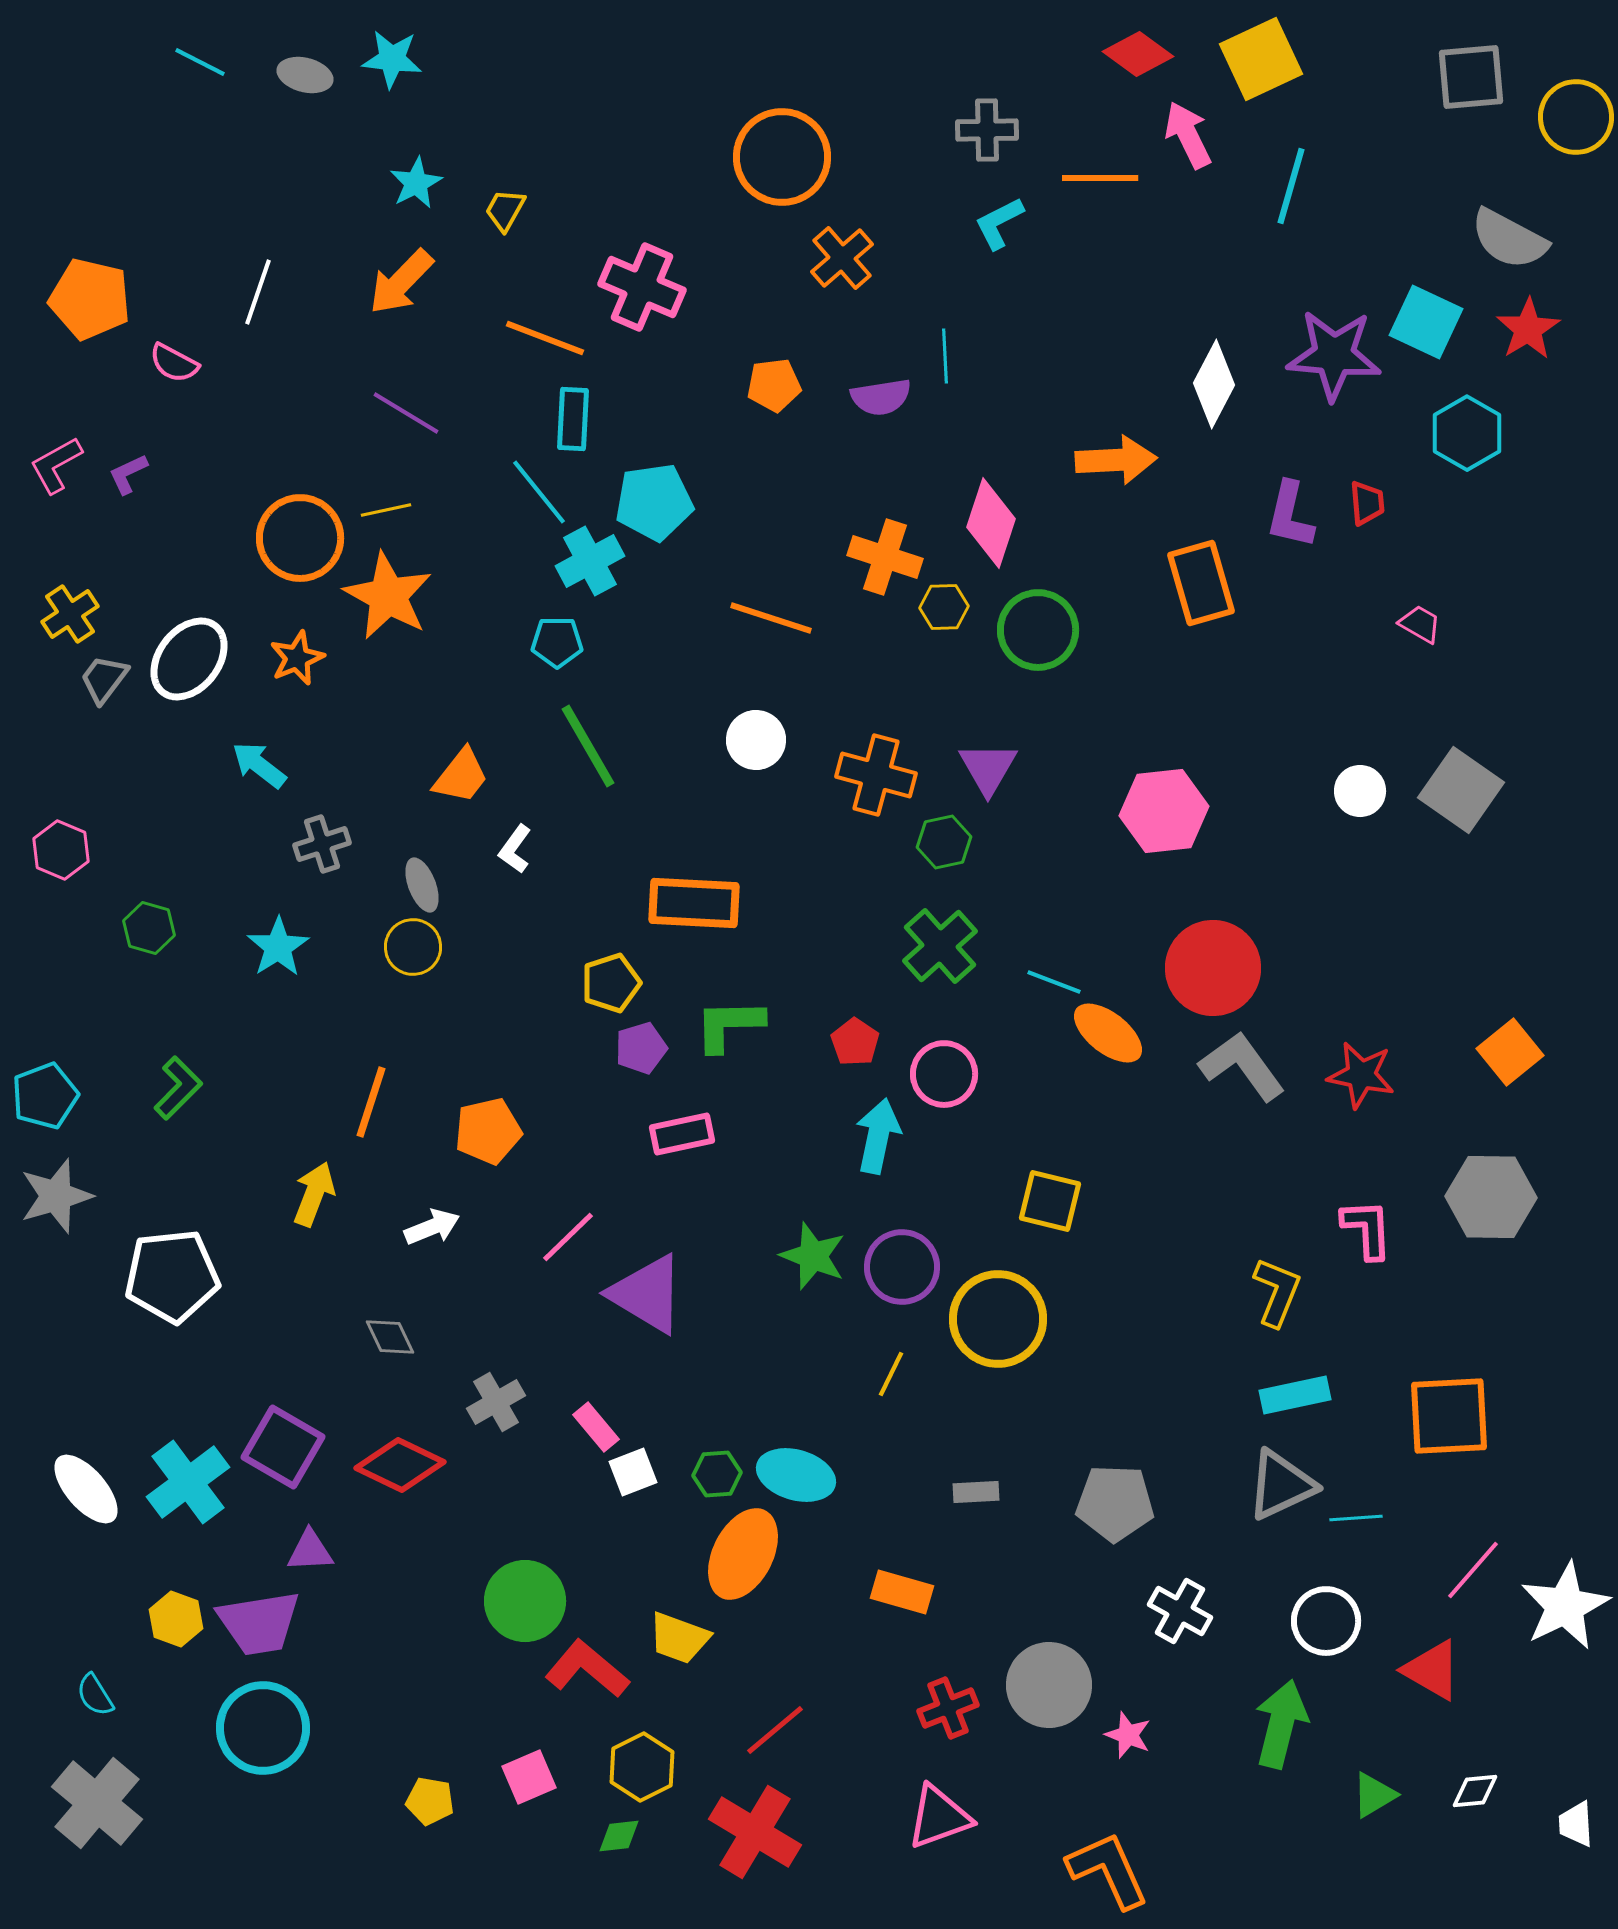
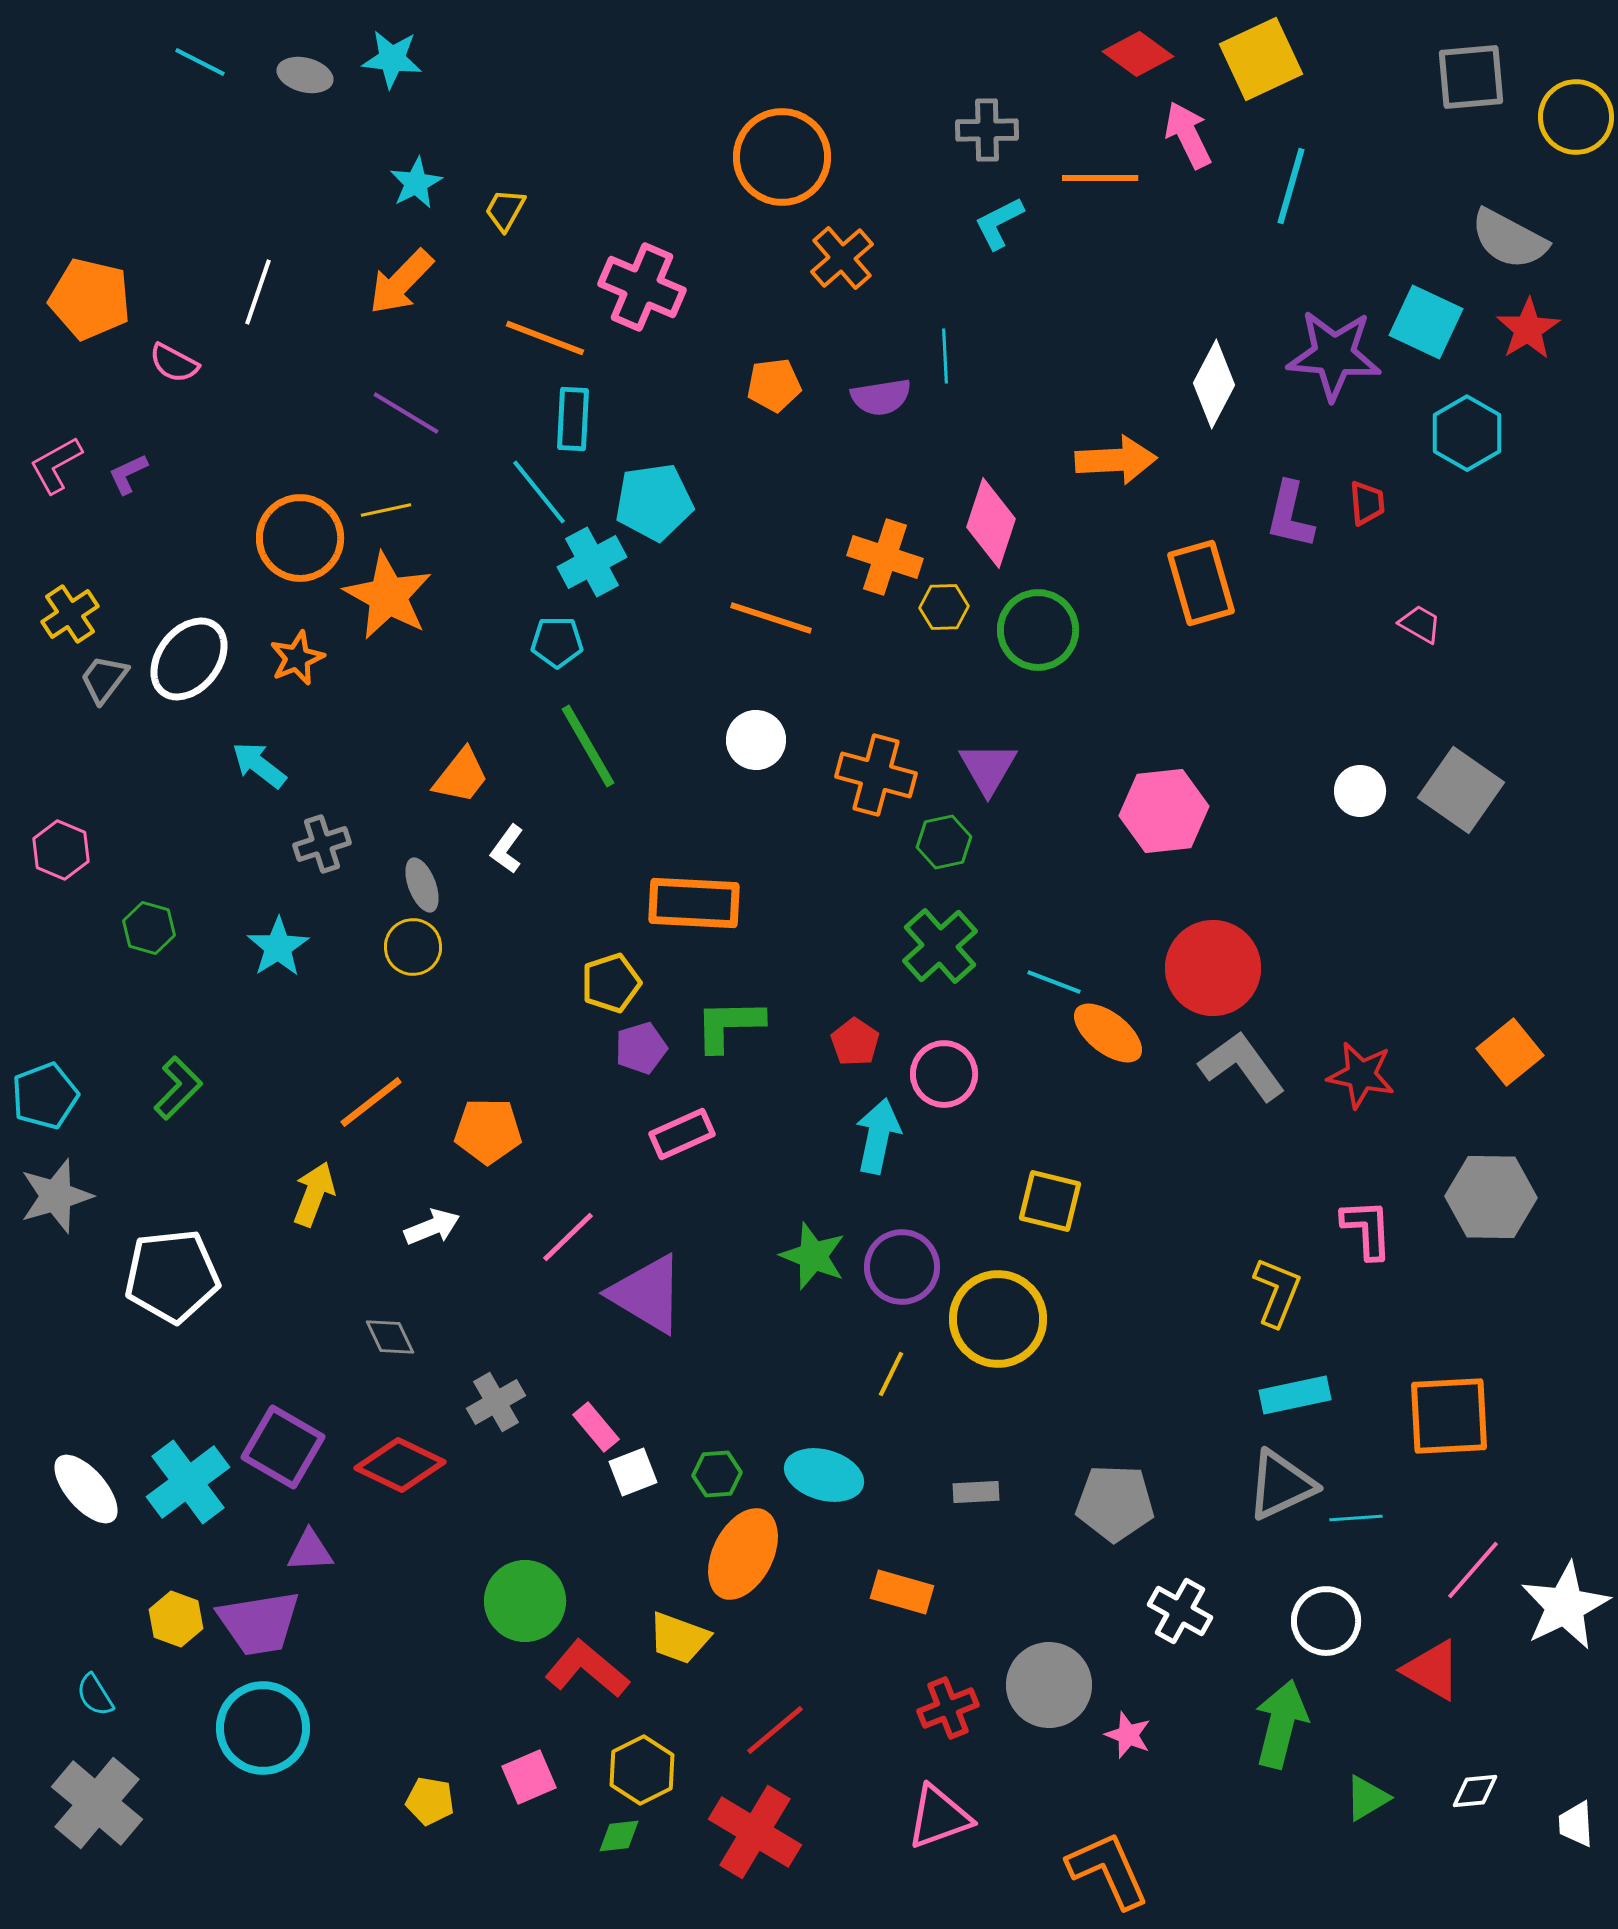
cyan cross at (590, 561): moved 2 px right, 1 px down
white L-shape at (515, 849): moved 8 px left
orange line at (371, 1102): rotated 34 degrees clockwise
orange pentagon at (488, 1131): rotated 14 degrees clockwise
pink rectangle at (682, 1134): rotated 12 degrees counterclockwise
cyan ellipse at (796, 1475): moved 28 px right
yellow hexagon at (642, 1767): moved 3 px down
green triangle at (1374, 1795): moved 7 px left, 3 px down
